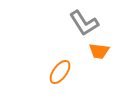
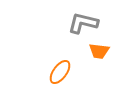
gray L-shape: moved 1 px left; rotated 136 degrees clockwise
